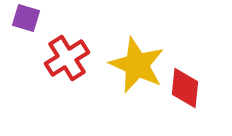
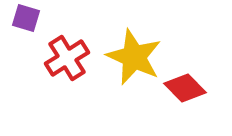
yellow star: moved 3 px left, 8 px up
red diamond: rotated 51 degrees counterclockwise
